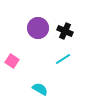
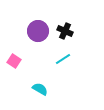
purple circle: moved 3 px down
pink square: moved 2 px right
